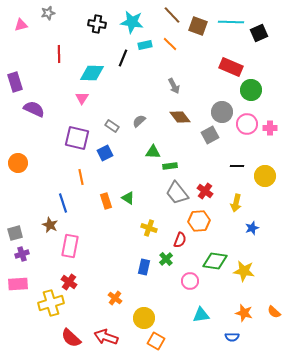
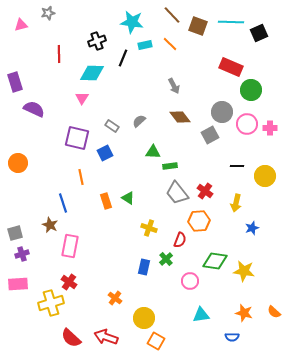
black cross at (97, 24): moved 17 px down; rotated 30 degrees counterclockwise
